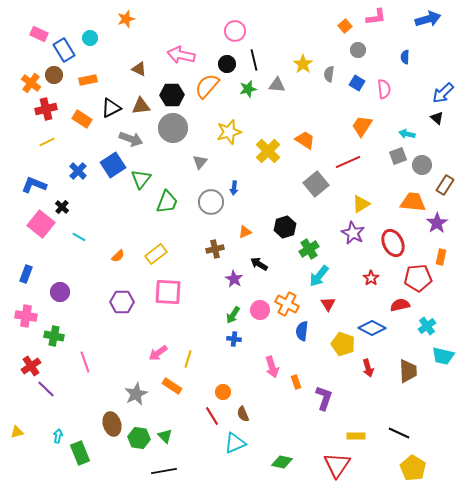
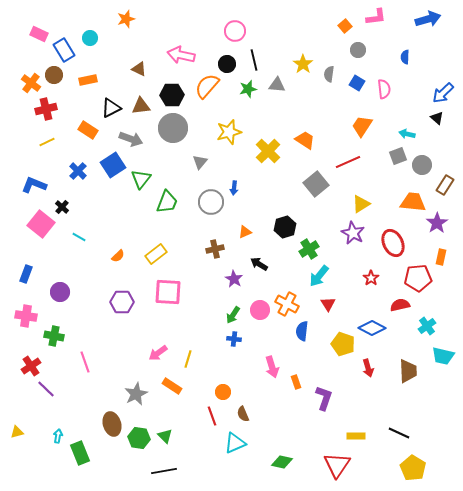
orange rectangle at (82, 119): moved 6 px right, 11 px down
red line at (212, 416): rotated 12 degrees clockwise
